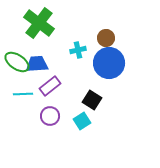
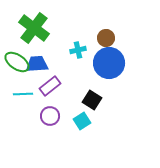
green cross: moved 5 px left, 5 px down
